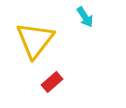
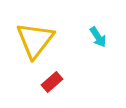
cyan arrow: moved 13 px right, 20 px down
